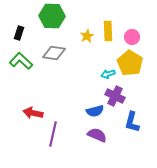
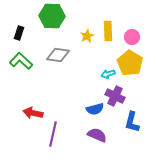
gray diamond: moved 4 px right, 2 px down
blue semicircle: moved 2 px up
